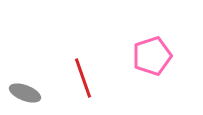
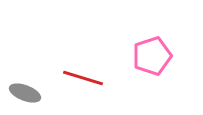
red line: rotated 54 degrees counterclockwise
